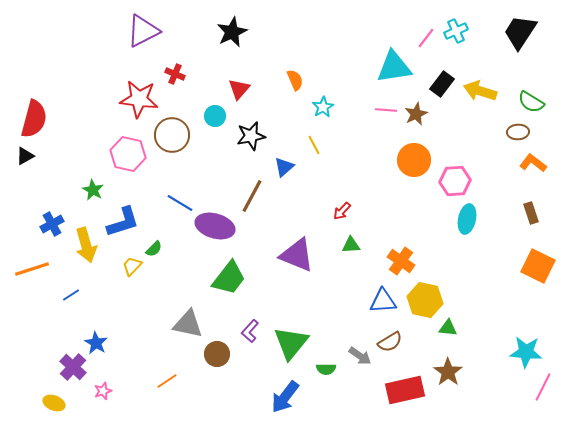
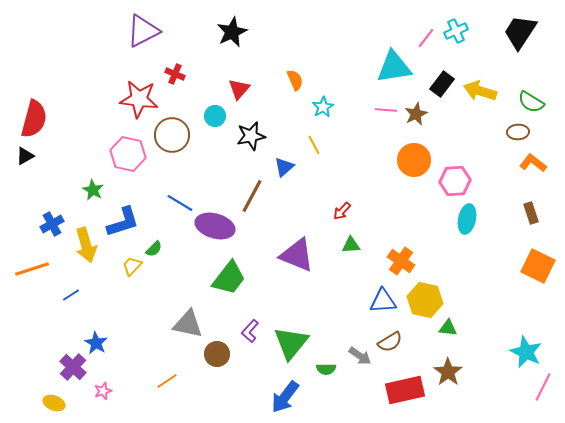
cyan star at (526, 352): rotated 20 degrees clockwise
